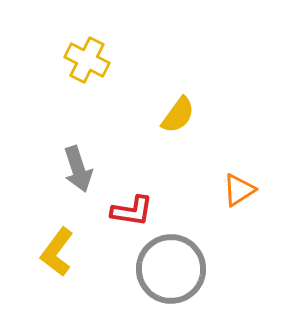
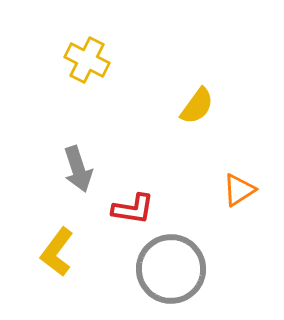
yellow semicircle: moved 19 px right, 9 px up
red L-shape: moved 1 px right, 2 px up
